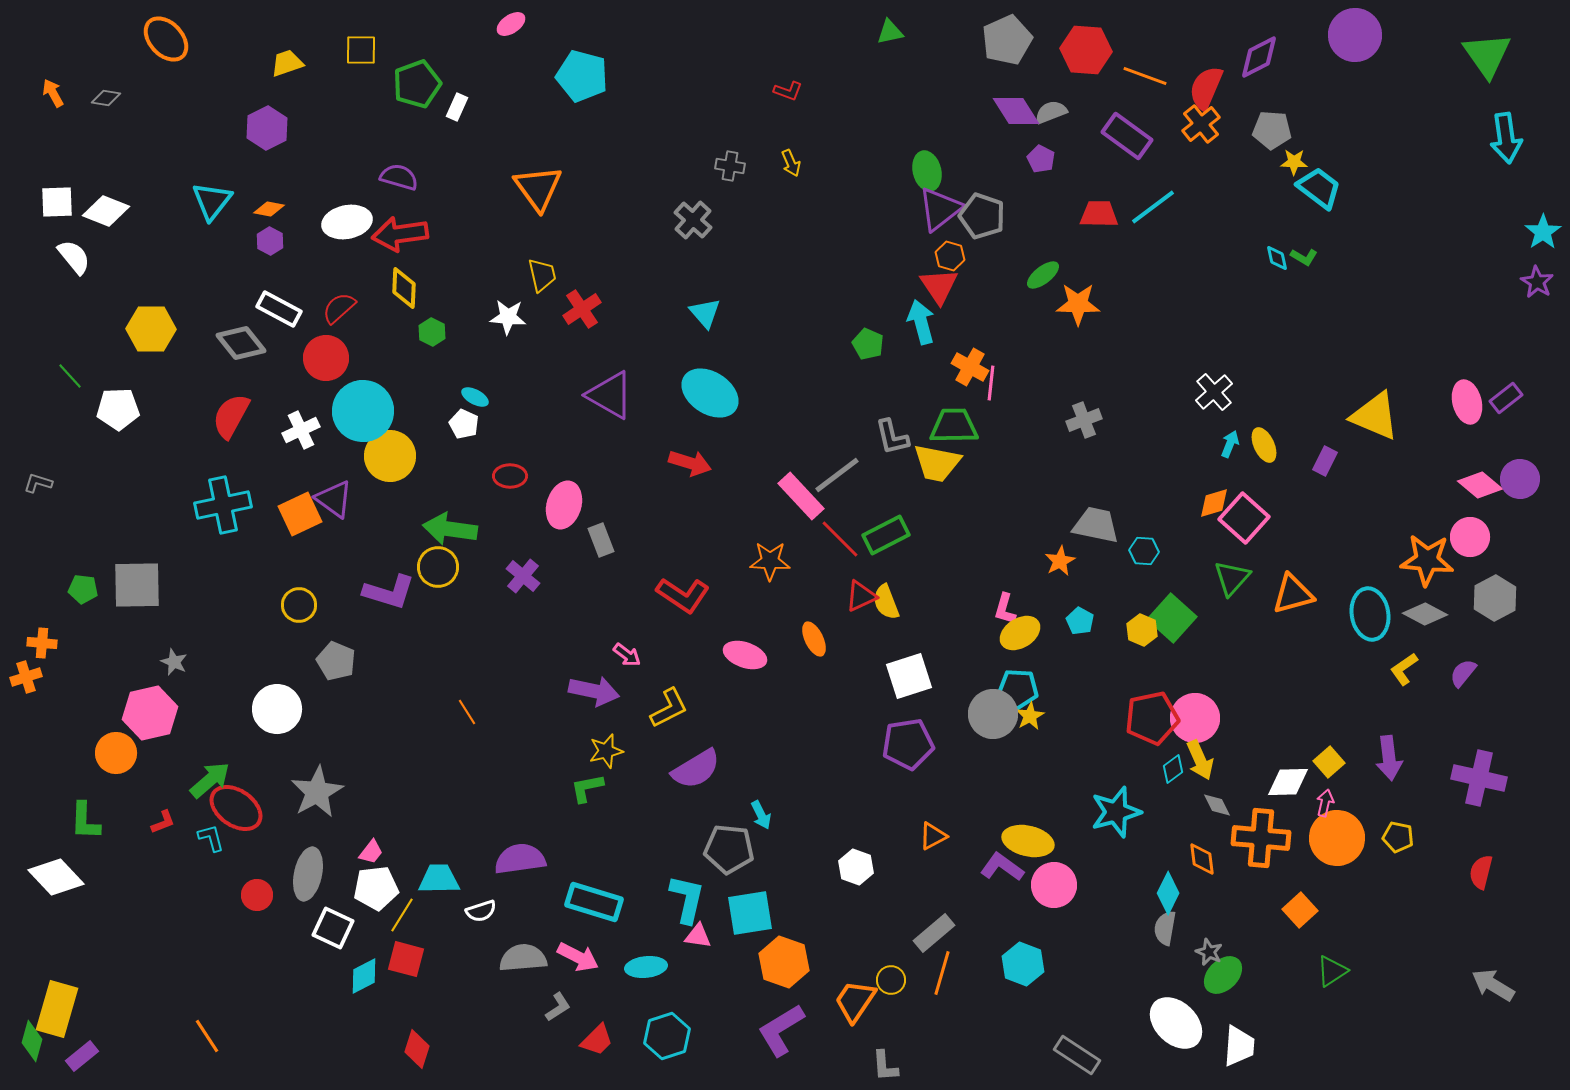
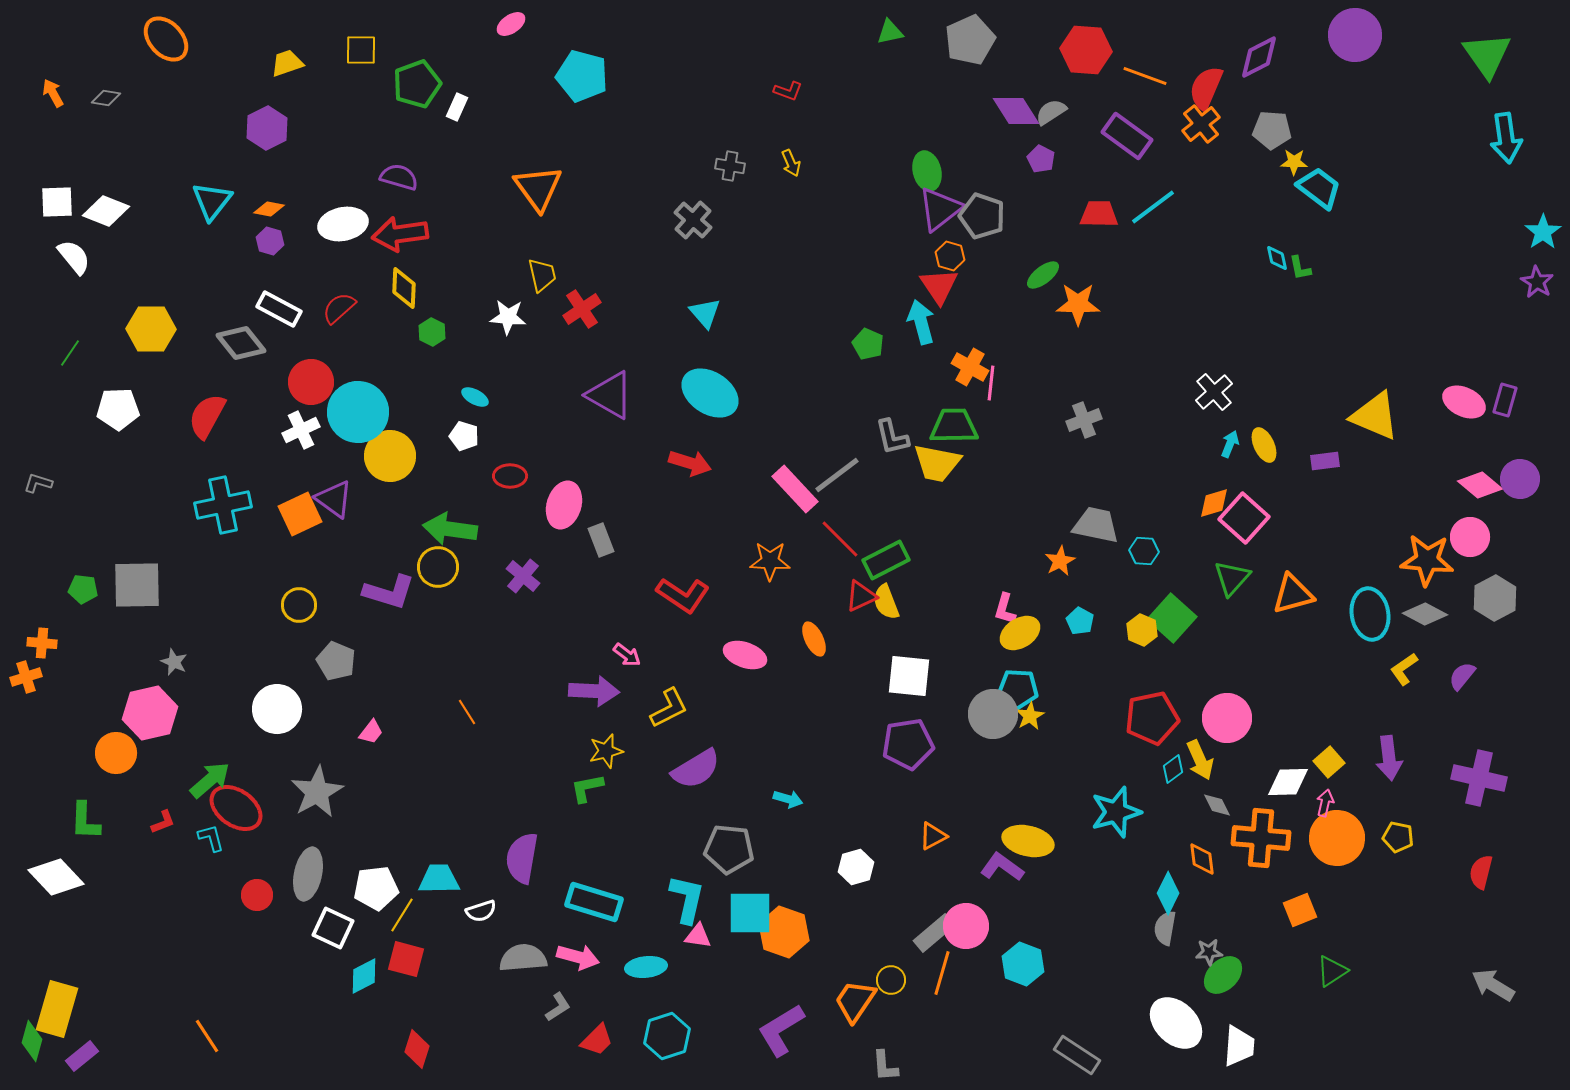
gray pentagon at (1007, 40): moved 37 px left
gray semicircle at (1051, 112): rotated 12 degrees counterclockwise
white ellipse at (347, 222): moved 4 px left, 2 px down
purple hexagon at (270, 241): rotated 12 degrees counterclockwise
green L-shape at (1304, 257): moved 4 px left, 11 px down; rotated 48 degrees clockwise
red circle at (326, 358): moved 15 px left, 24 px down
green line at (70, 376): moved 23 px up; rotated 76 degrees clockwise
purple rectangle at (1506, 398): moved 1 px left, 2 px down; rotated 36 degrees counterclockwise
pink ellipse at (1467, 402): moved 3 px left; rotated 51 degrees counterclockwise
cyan circle at (363, 411): moved 5 px left, 1 px down
red semicircle at (231, 416): moved 24 px left
white pentagon at (464, 424): moved 12 px down; rotated 8 degrees counterclockwise
purple rectangle at (1325, 461): rotated 56 degrees clockwise
pink rectangle at (801, 496): moved 6 px left, 7 px up
green rectangle at (886, 535): moved 25 px down
purple semicircle at (1463, 673): moved 1 px left, 3 px down
white square at (909, 676): rotated 24 degrees clockwise
purple arrow at (594, 691): rotated 9 degrees counterclockwise
pink circle at (1195, 718): moved 32 px right
cyan arrow at (761, 815): moved 27 px right, 16 px up; rotated 48 degrees counterclockwise
pink trapezoid at (371, 852): moved 120 px up
purple semicircle at (520, 859): moved 2 px right, 1 px up; rotated 72 degrees counterclockwise
white hexagon at (856, 867): rotated 24 degrees clockwise
pink circle at (1054, 885): moved 88 px left, 41 px down
orange square at (1300, 910): rotated 20 degrees clockwise
cyan square at (750, 913): rotated 9 degrees clockwise
gray star at (1209, 952): rotated 28 degrees counterclockwise
pink arrow at (578, 957): rotated 12 degrees counterclockwise
orange hexagon at (784, 962): moved 30 px up
